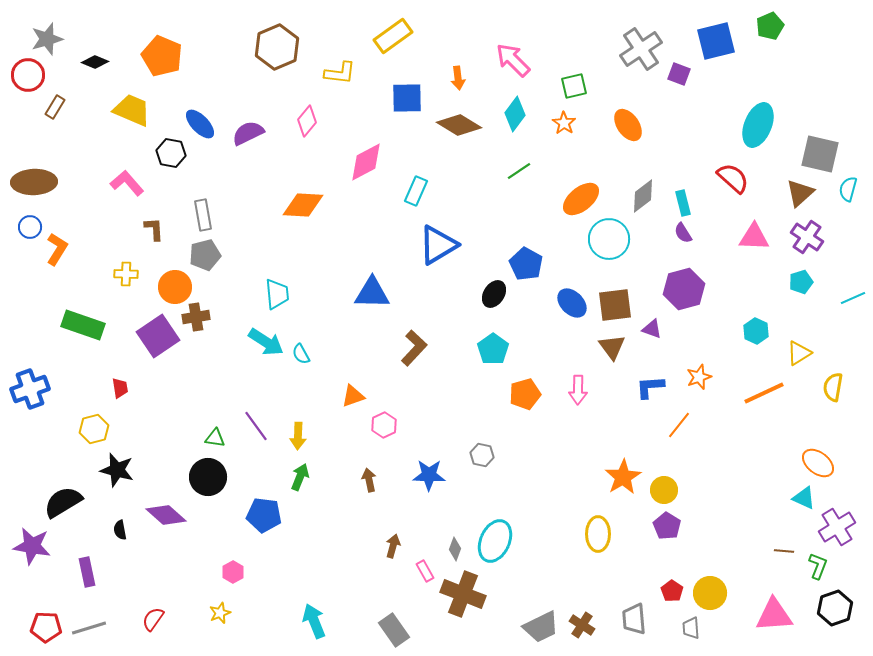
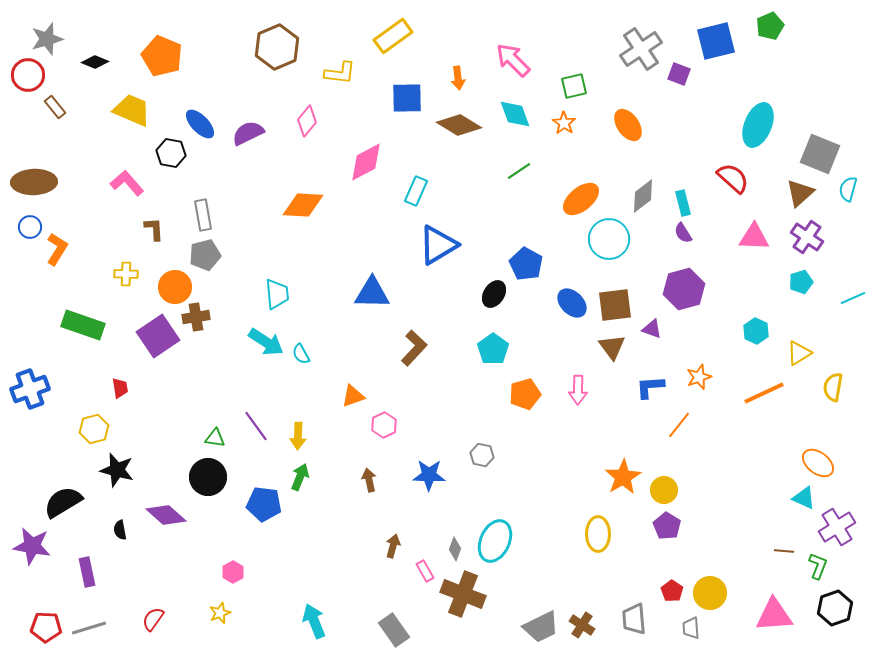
brown rectangle at (55, 107): rotated 70 degrees counterclockwise
cyan diamond at (515, 114): rotated 56 degrees counterclockwise
gray square at (820, 154): rotated 9 degrees clockwise
blue pentagon at (264, 515): moved 11 px up
